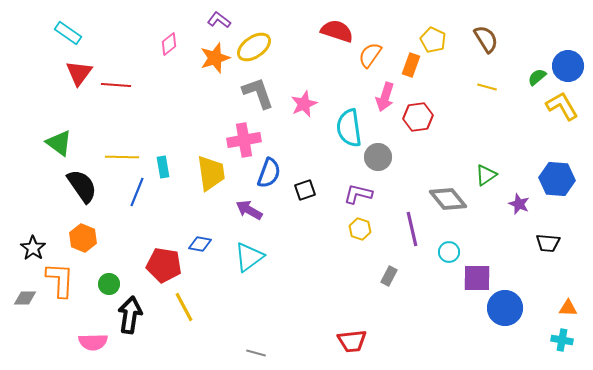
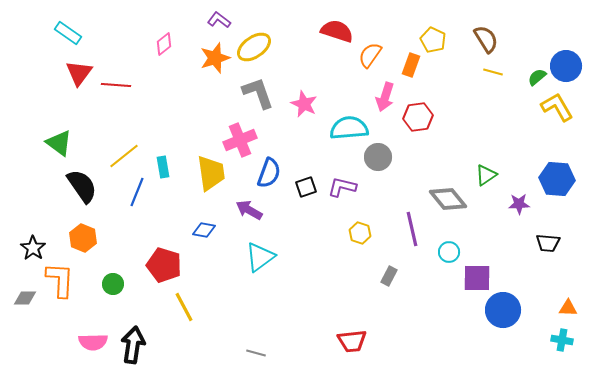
pink diamond at (169, 44): moved 5 px left
blue circle at (568, 66): moved 2 px left
yellow line at (487, 87): moved 6 px right, 15 px up
pink star at (304, 104): rotated 24 degrees counterclockwise
yellow L-shape at (562, 106): moved 5 px left, 1 px down
cyan semicircle at (349, 128): rotated 93 degrees clockwise
pink cross at (244, 140): moved 4 px left; rotated 12 degrees counterclockwise
yellow line at (122, 157): moved 2 px right, 1 px up; rotated 40 degrees counterclockwise
black square at (305, 190): moved 1 px right, 3 px up
purple L-shape at (358, 194): moved 16 px left, 7 px up
purple star at (519, 204): rotated 25 degrees counterclockwise
yellow hexagon at (360, 229): moved 4 px down
blue diamond at (200, 244): moved 4 px right, 14 px up
cyan triangle at (249, 257): moved 11 px right
red pentagon at (164, 265): rotated 8 degrees clockwise
green circle at (109, 284): moved 4 px right
blue circle at (505, 308): moved 2 px left, 2 px down
black arrow at (130, 315): moved 3 px right, 30 px down
